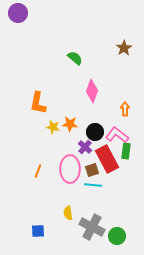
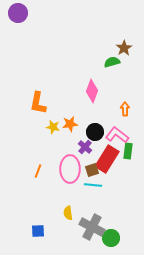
green semicircle: moved 37 px right, 4 px down; rotated 56 degrees counterclockwise
orange star: rotated 14 degrees counterclockwise
green rectangle: moved 2 px right
red rectangle: rotated 60 degrees clockwise
green circle: moved 6 px left, 2 px down
